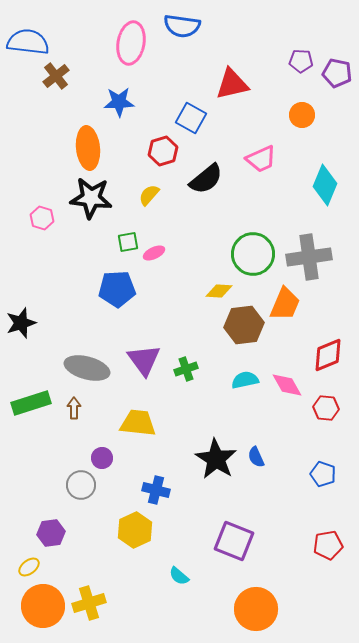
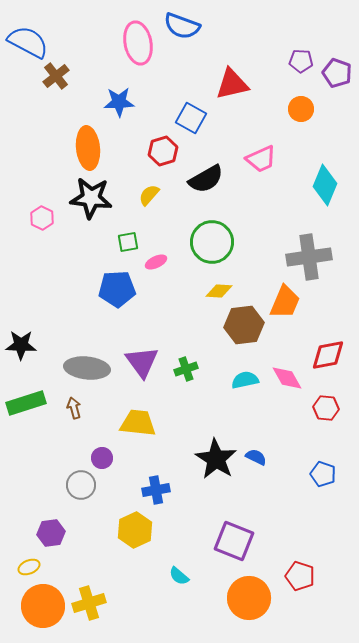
blue semicircle at (182, 26): rotated 12 degrees clockwise
blue semicircle at (28, 42): rotated 21 degrees clockwise
pink ellipse at (131, 43): moved 7 px right; rotated 21 degrees counterclockwise
purple pentagon at (337, 73): rotated 8 degrees clockwise
orange circle at (302, 115): moved 1 px left, 6 px up
black semicircle at (206, 179): rotated 9 degrees clockwise
pink hexagon at (42, 218): rotated 10 degrees clockwise
pink ellipse at (154, 253): moved 2 px right, 9 px down
green circle at (253, 254): moved 41 px left, 12 px up
orange trapezoid at (285, 304): moved 2 px up
black star at (21, 323): moved 22 px down; rotated 20 degrees clockwise
red diamond at (328, 355): rotated 12 degrees clockwise
purple triangle at (144, 360): moved 2 px left, 2 px down
gray ellipse at (87, 368): rotated 9 degrees counterclockwise
pink diamond at (287, 385): moved 7 px up
green rectangle at (31, 403): moved 5 px left
brown arrow at (74, 408): rotated 15 degrees counterclockwise
blue semicircle at (256, 457): rotated 140 degrees clockwise
blue cross at (156, 490): rotated 24 degrees counterclockwise
red pentagon at (328, 545): moved 28 px left, 31 px down; rotated 28 degrees clockwise
yellow ellipse at (29, 567): rotated 15 degrees clockwise
orange circle at (256, 609): moved 7 px left, 11 px up
